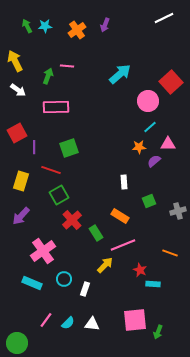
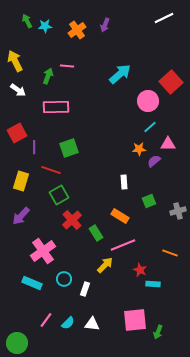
green arrow at (27, 26): moved 5 px up
orange star at (139, 147): moved 2 px down
